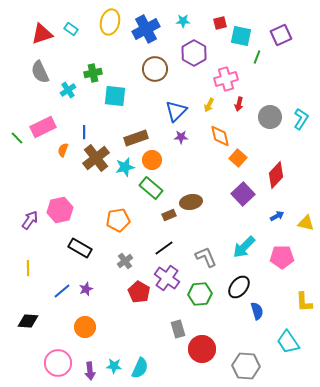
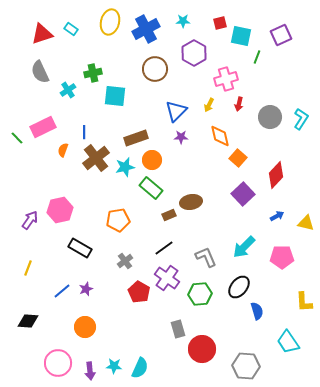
yellow line at (28, 268): rotated 21 degrees clockwise
